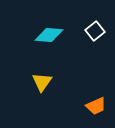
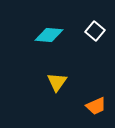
white square: rotated 12 degrees counterclockwise
yellow triangle: moved 15 px right
